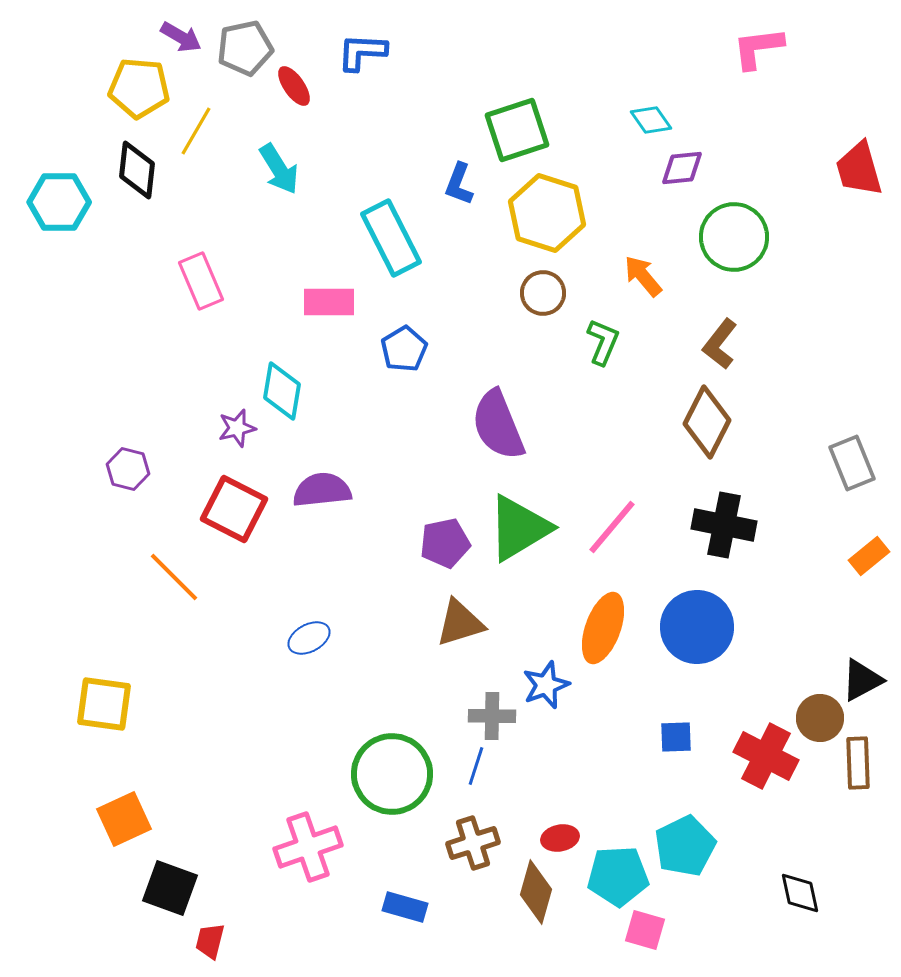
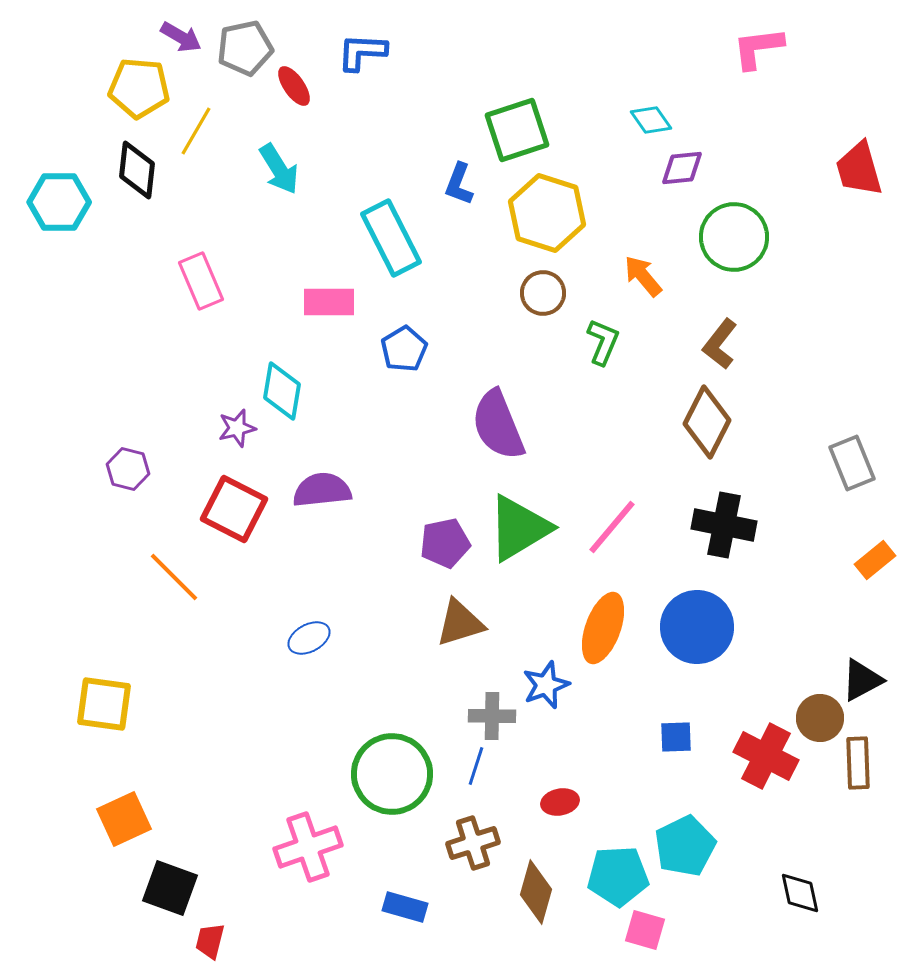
orange rectangle at (869, 556): moved 6 px right, 4 px down
red ellipse at (560, 838): moved 36 px up
